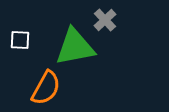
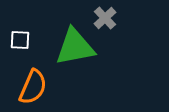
gray cross: moved 2 px up
orange semicircle: moved 13 px left, 1 px up; rotated 6 degrees counterclockwise
